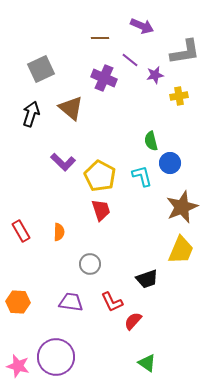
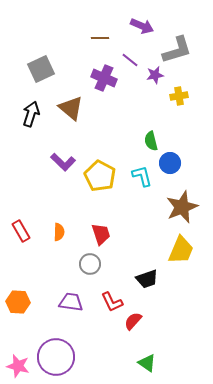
gray L-shape: moved 8 px left, 2 px up; rotated 8 degrees counterclockwise
red trapezoid: moved 24 px down
